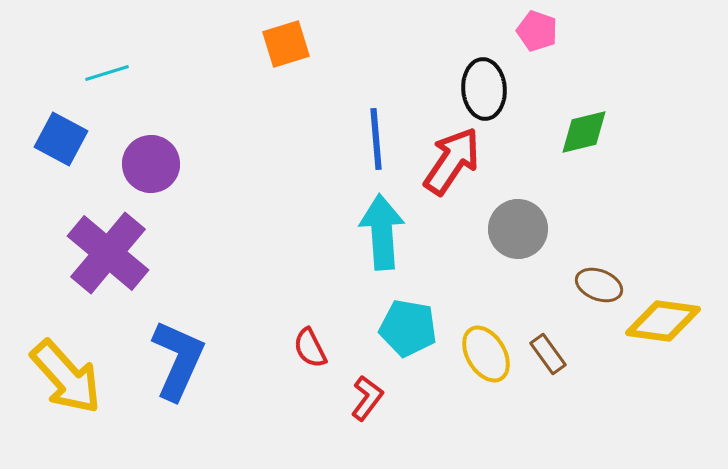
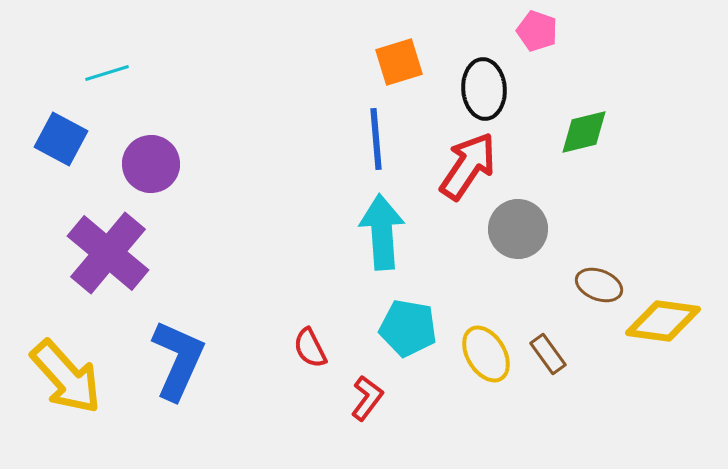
orange square: moved 113 px right, 18 px down
red arrow: moved 16 px right, 5 px down
